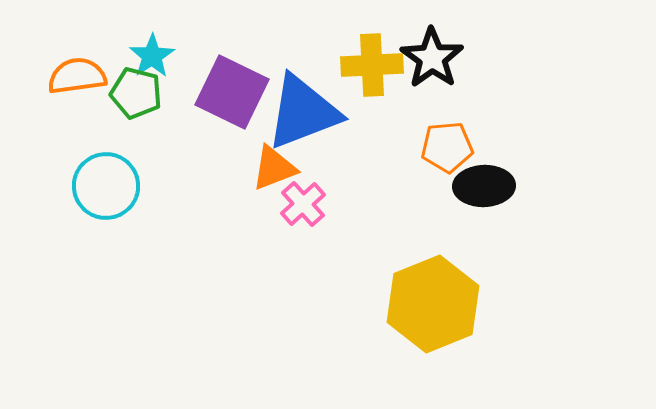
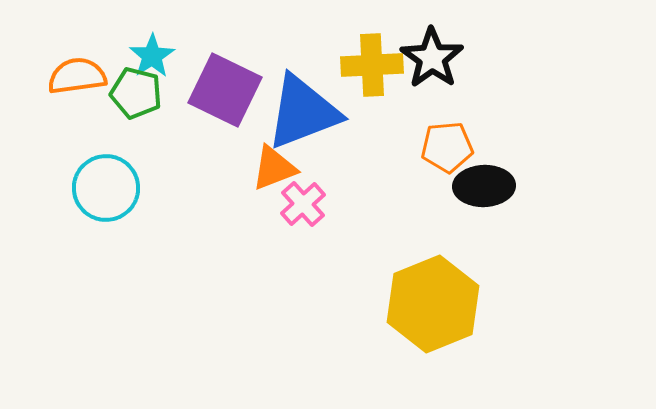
purple square: moved 7 px left, 2 px up
cyan circle: moved 2 px down
